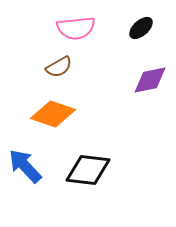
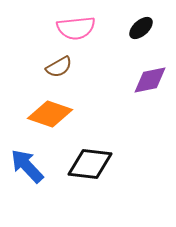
orange diamond: moved 3 px left
blue arrow: moved 2 px right
black diamond: moved 2 px right, 6 px up
